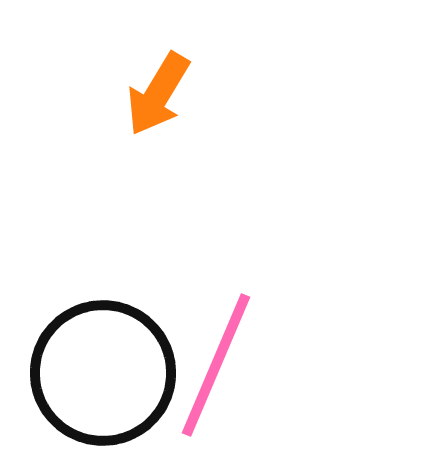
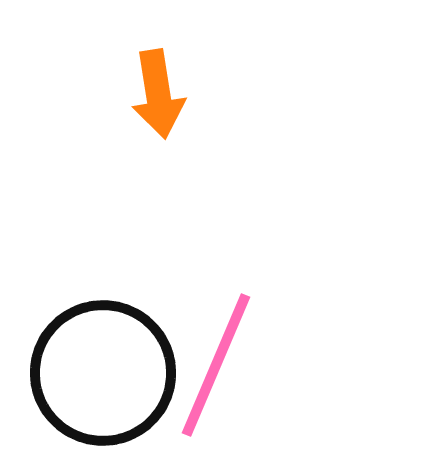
orange arrow: rotated 40 degrees counterclockwise
